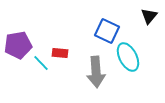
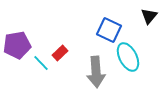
blue square: moved 2 px right, 1 px up
purple pentagon: moved 1 px left
red rectangle: rotated 49 degrees counterclockwise
